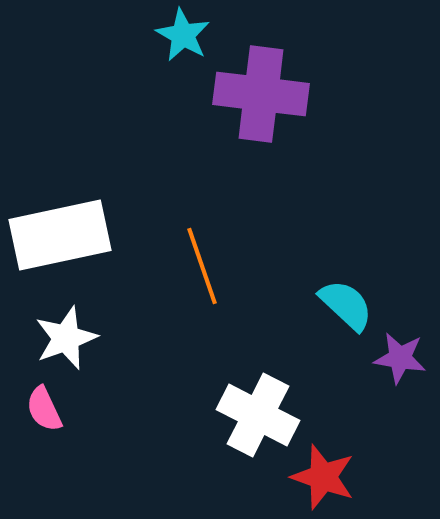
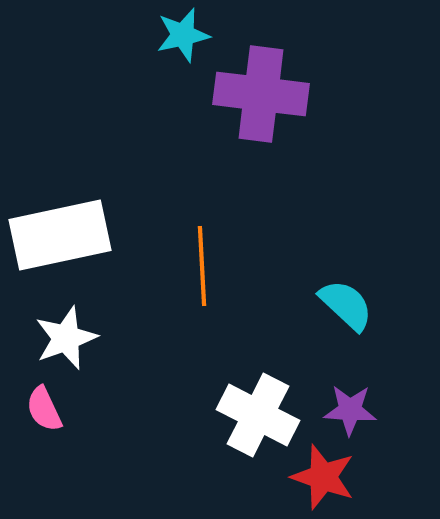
cyan star: rotated 30 degrees clockwise
orange line: rotated 16 degrees clockwise
purple star: moved 50 px left, 52 px down; rotated 6 degrees counterclockwise
